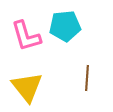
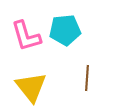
cyan pentagon: moved 4 px down
yellow triangle: moved 4 px right
